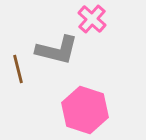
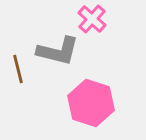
gray L-shape: moved 1 px right, 1 px down
pink hexagon: moved 6 px right, 7 px up
